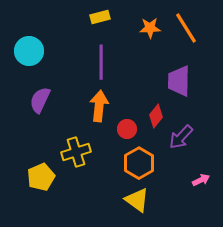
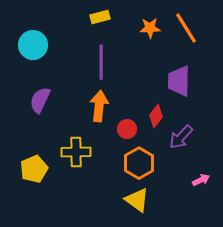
cyan circle: moved 4 px right, 6 px up
yellow cross: rotated 16 degrees clockwise
yellow pentagon: moved 7 px left, 8 px up
